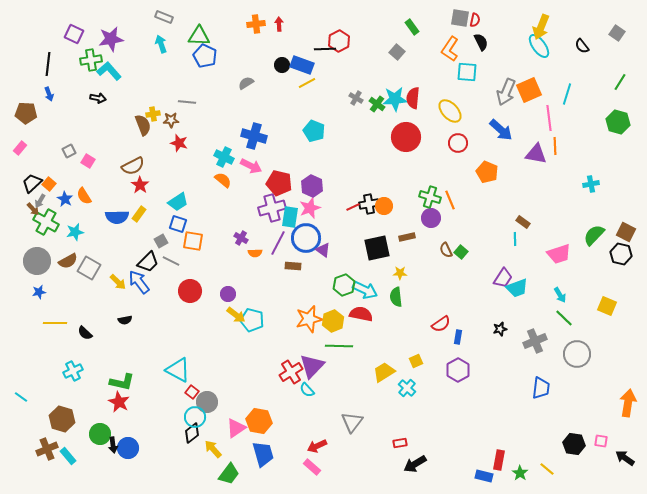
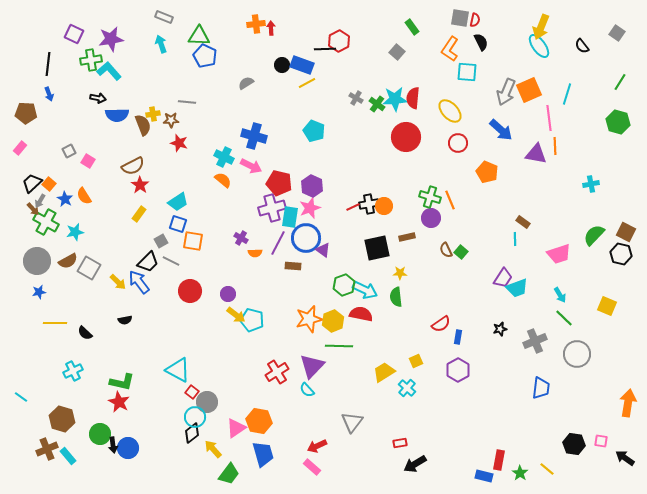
red arrow at (279, 24): moved 8 px left, 4 px down
blue semicircle at (117, 217): moved 102 px up
red cross at (291, 372): moved 14 px left
